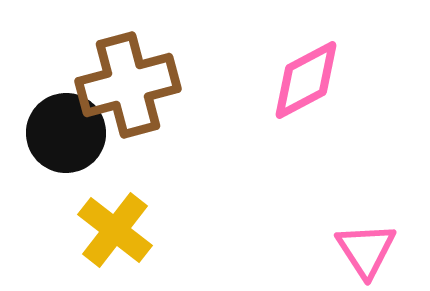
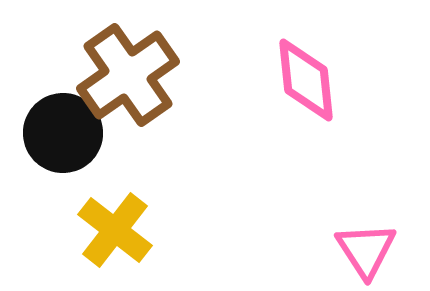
pink diamond: rotated 68 degrees counterclockwise
brown cross: moved 10 px up; rotated 20 degrees counterclockwise
black circle: moved 3 px left
